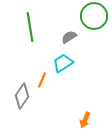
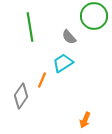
gray semicircle: rotated 98 degrees counterclockwise
gray diamond: moved 1 px left
